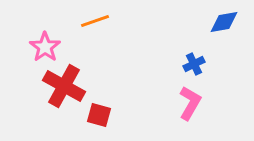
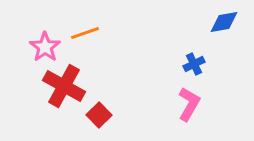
orange line: moved 10 px left, 12 px down
pink L-shape: moved 1 px left, 1 px down
red square: rotated 30 degrees clockwise
